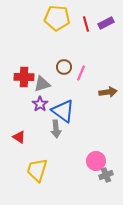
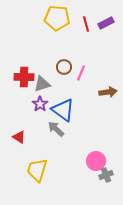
blue triangle: moved 1 px up
gray arrow: rotated 138 degrees clockwise
